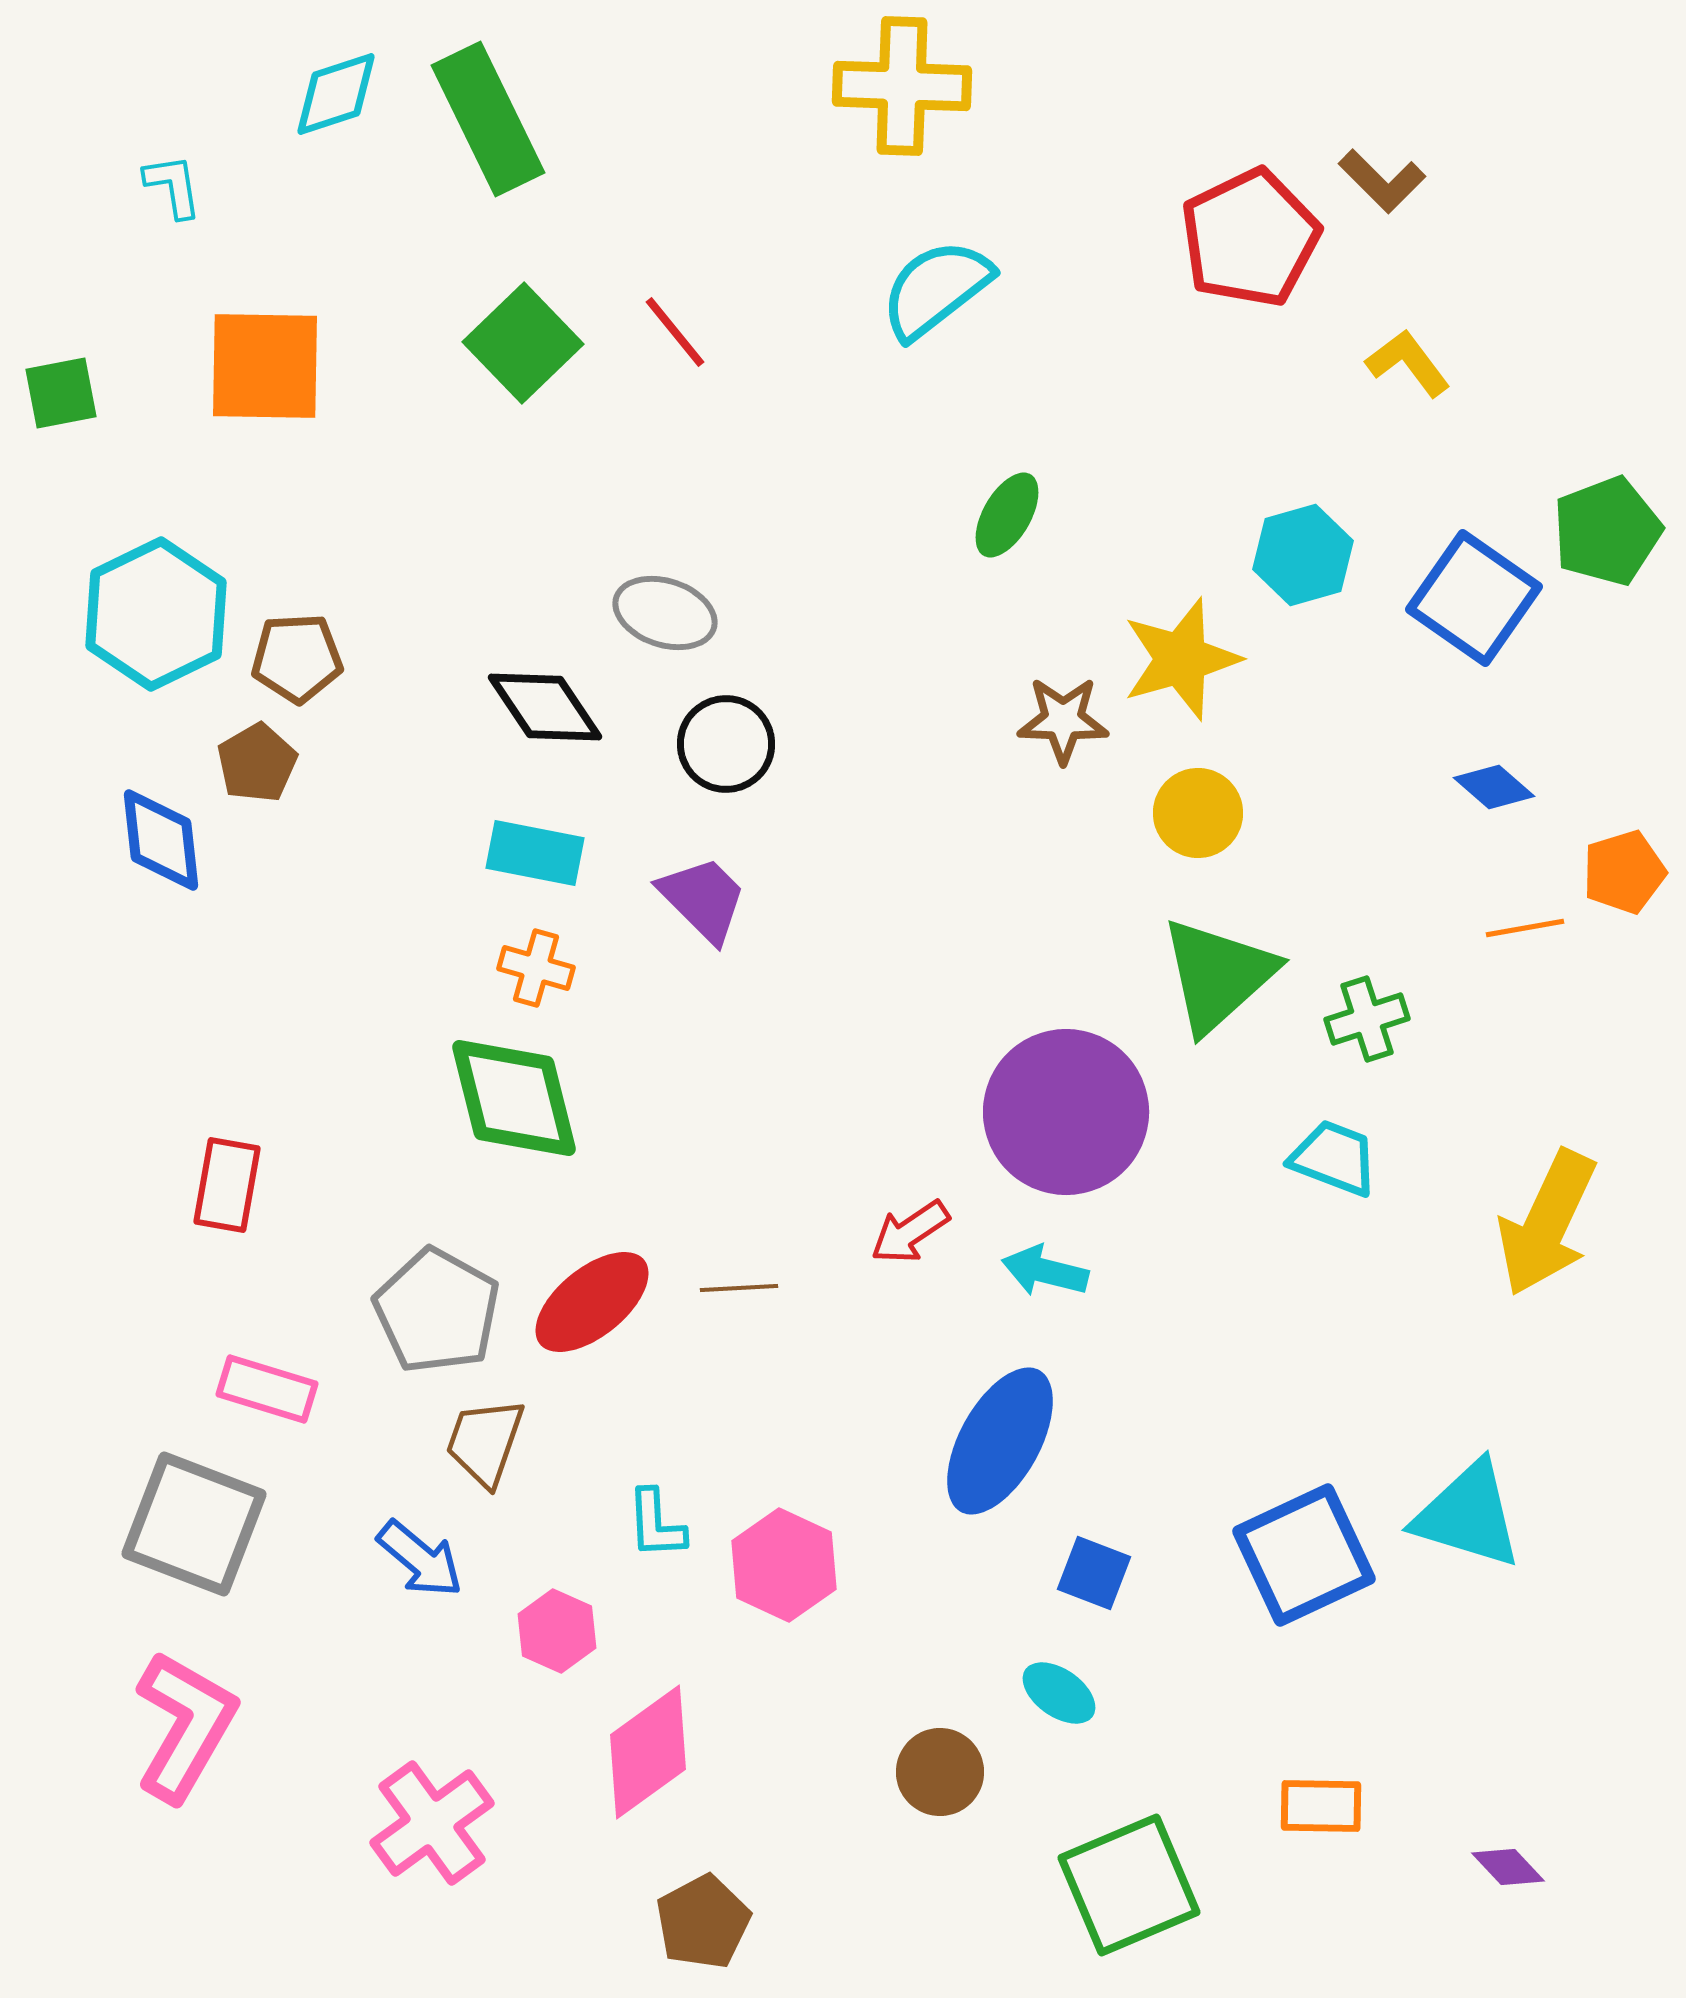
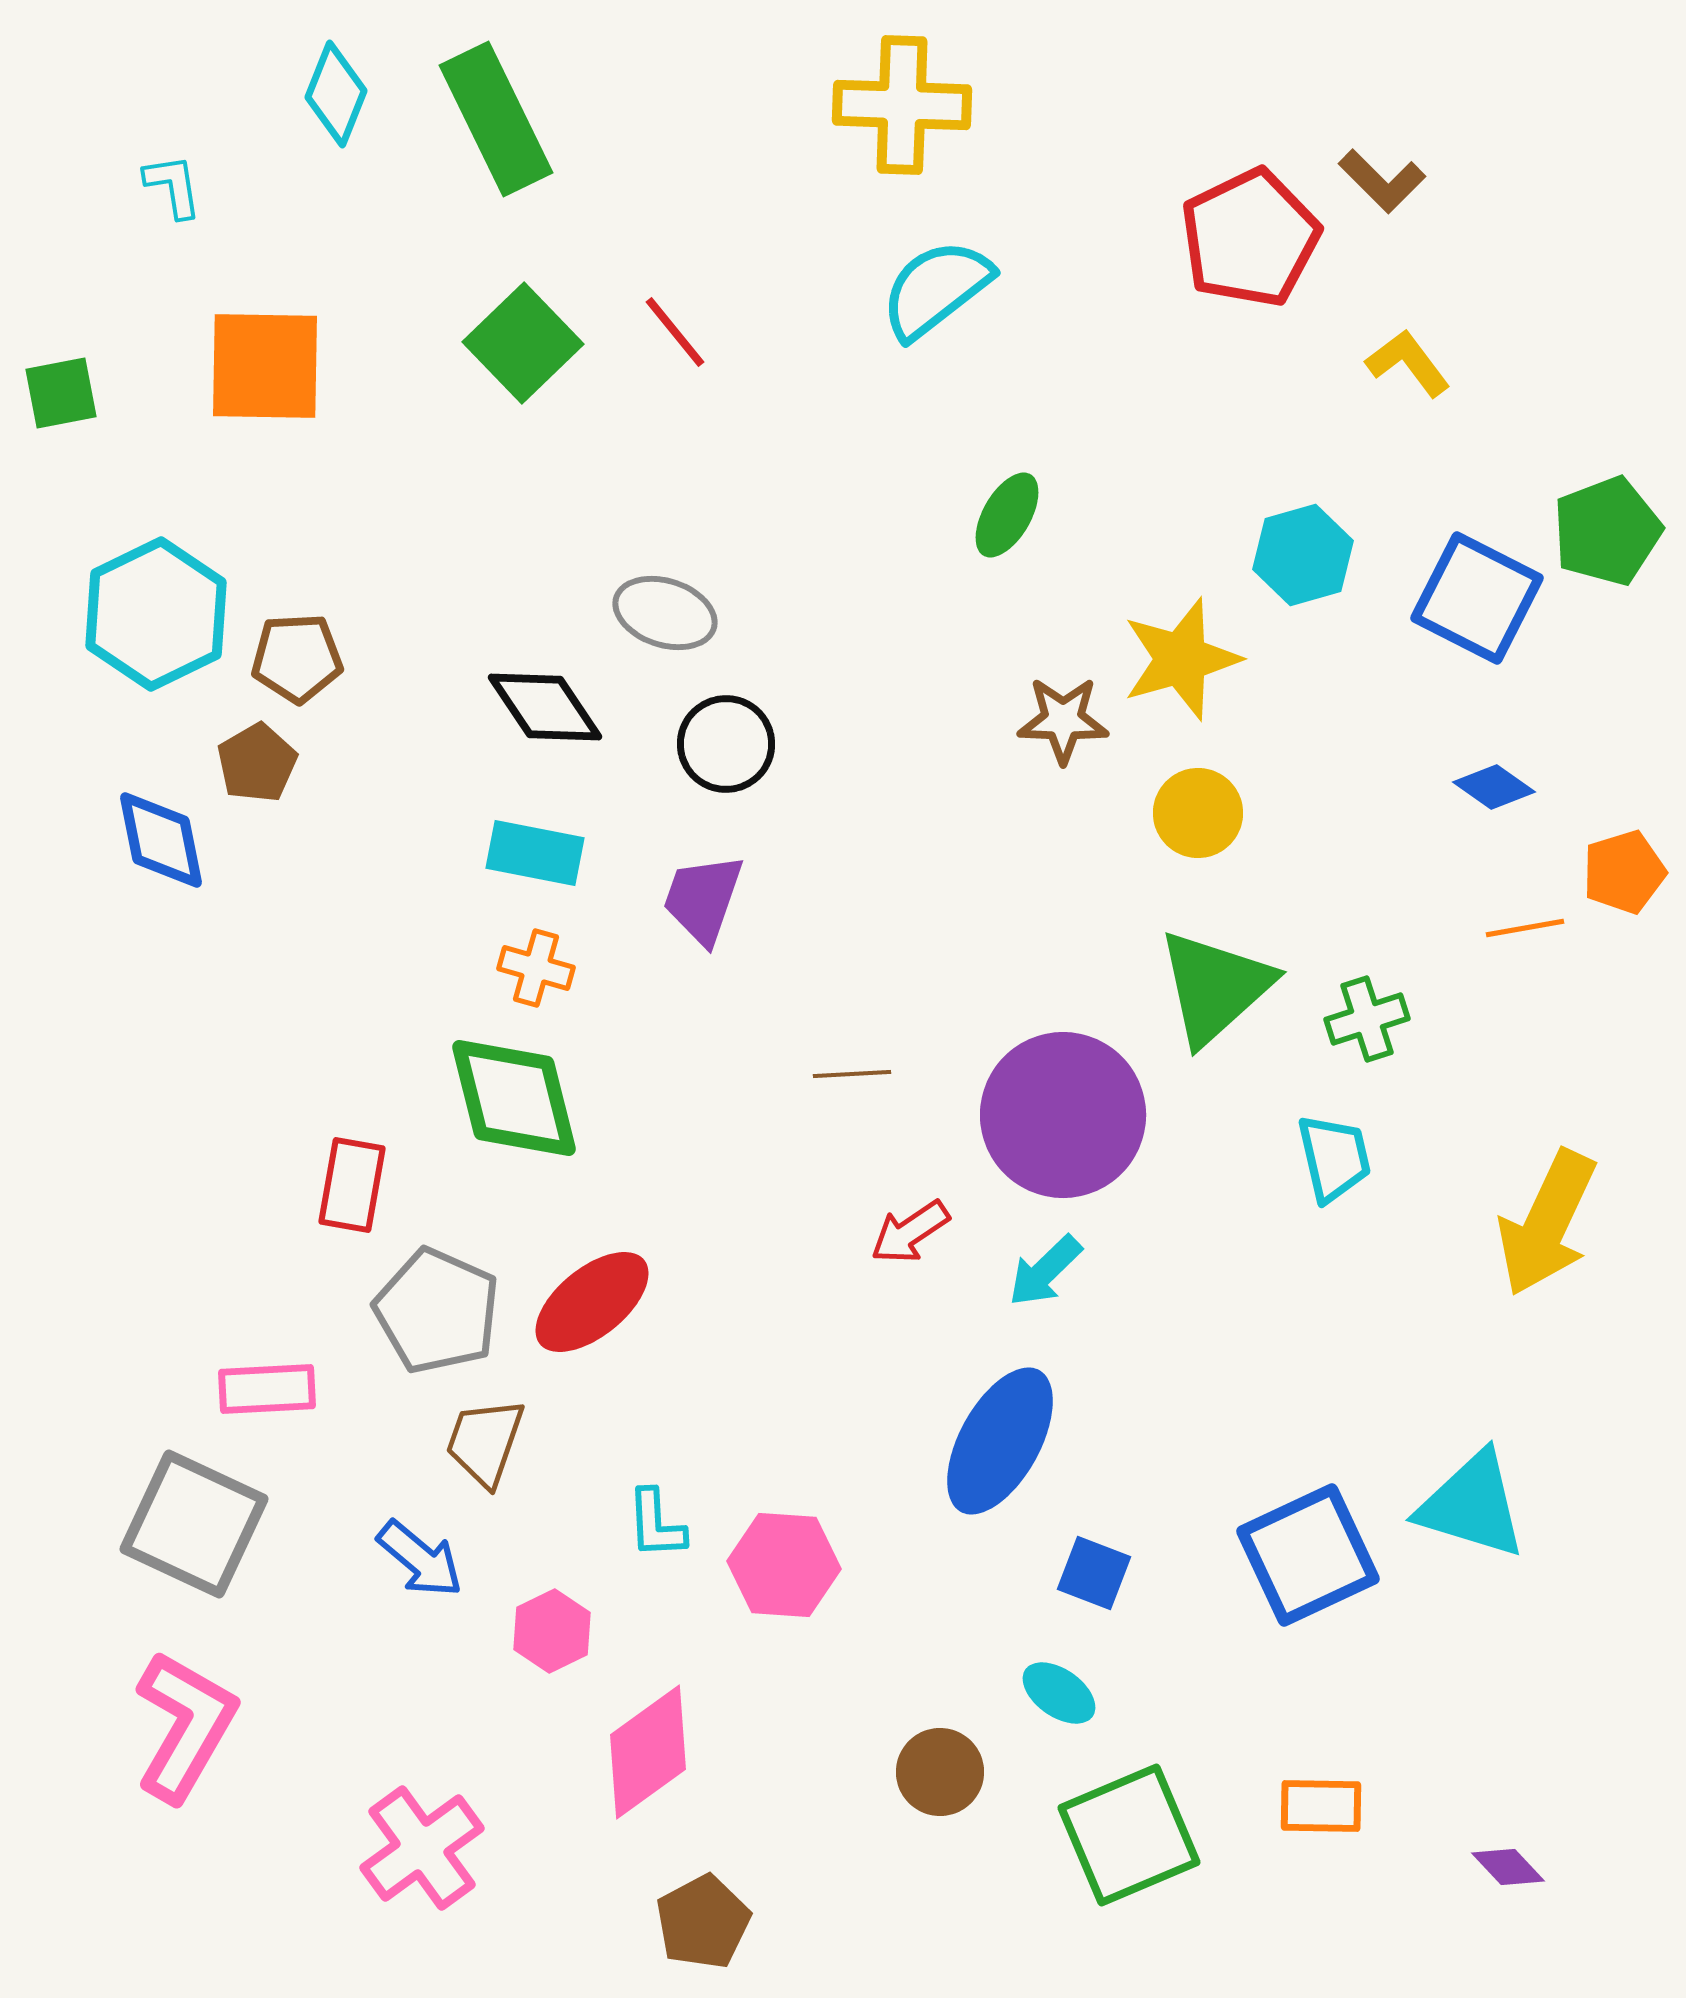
yellow cross at (902, 86): moved 19 px down
cyan diamond at (336, 94): rotated 50 degrees counterclockwise
green rectangle at (488, 119): moved 8 px right
blue square at (1474, 598): moved 3 px right; rotated 8 degrees counterclockwise
blue diamond at (1494, 787): rotated 6 degrees counterclockwise
blue diamond at (161, 840): rotated 5 degrees counterclockwise
purple trapezoid at (703, 899): rotated 116 degrees counterclockwise
green triangle at (1218, 975): moved 3 px left, 12 px down
purple circle at (1066, 1112): moved 3 px left, 3 px down
cyan trapezoid at (1334, 1158): rotated 56 degrees clockwise
red rectangle at (227, 1185): moved 125 px right
cyan arrow at (1045, 1271): rotated 58 degrees counterclockwise
brown line at (739, 1288): moved 113 px right, 214 px up
gray pentagon at (437, 1311): rotated 5 degrees counterclockwise
pink rectangle at (267, 1389): rotated 20 degrees counterclockwise
cyan triangle at (1468, 1515): moved 4 px right, 10 px up
gray square at (194, 1524): rotated 4 degrees clockwise
blue square at (1304, 1555): moved 4 px right
pink hexagon at (784, 1565): rotated 21 degrees counterclockwise
pink hexagon at (557, 1631): moved 5 px left; rotated 10 degrees clockwise
pink cross at (432, 1823): moved 10 px left, 25 px down
green square at (1129, 1885): moved 50 px up
